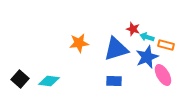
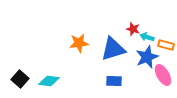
blue triangle: moved 3 px left
